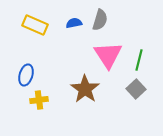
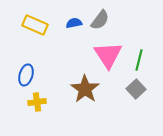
gray semicircle: rotated 20 degrees clockwise
yellow cross: moved 2 px left, 2 px down
